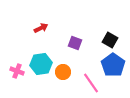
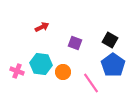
red arrow: moved 1 px right, 1 px up
cyan hexagon: rotated 15 degrees clockwise
